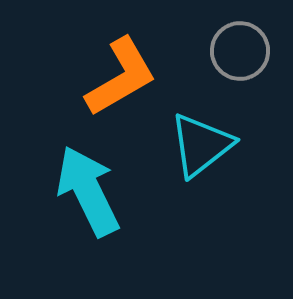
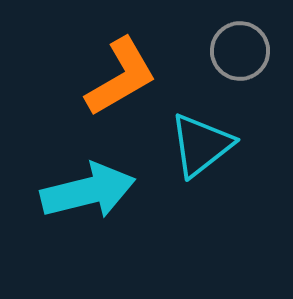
cyan arrow: rotated 102 degrees clockwise
